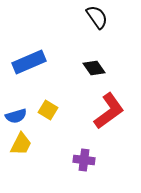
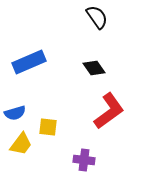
yellow square: moved 17 px down; rotated 24 degrees counterclockwise
blue semicircle: moved 1 px left, 3 px up
yellow trapezoid: rotated 10 degrees clockwise
